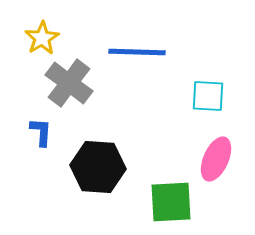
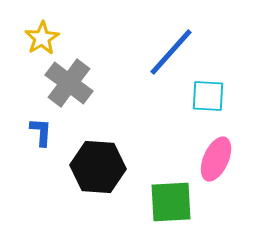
blue line: moved 34 px right; rotated 50 degrees counterclockwise
